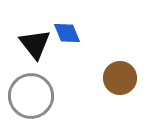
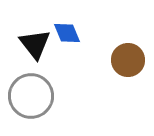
brown circle: moved 8 px right, 18 px up
